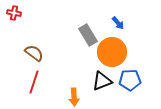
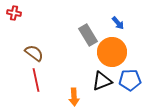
red line: moved 2 px right, 2 px up; rotated 30 degrees counterclockwise
